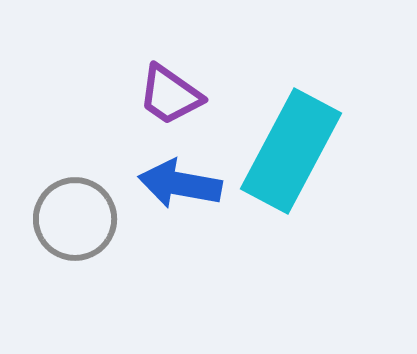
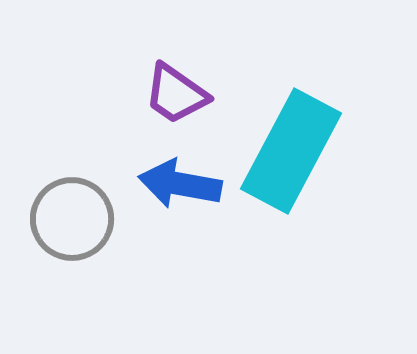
purple trapezoid: moved 6 px right, 1 px up
gray circle: moved 3 px left
